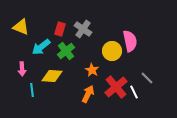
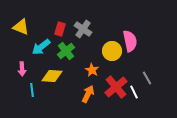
gray line: rotated 16 degrees clockwise
